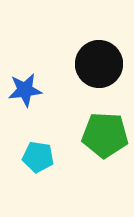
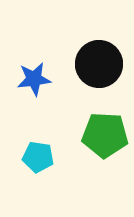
blue star: moved 9 px right, 11 px up
